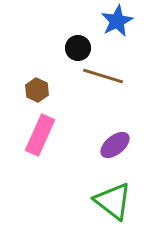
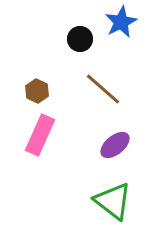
blue star: moved 4 px right, 1 px down
black circle: moved 2 px right, 9 px up
brown line: moved 13 px down; rotated 24 degrees clockwise
brown hexagon: moved 1 px down
